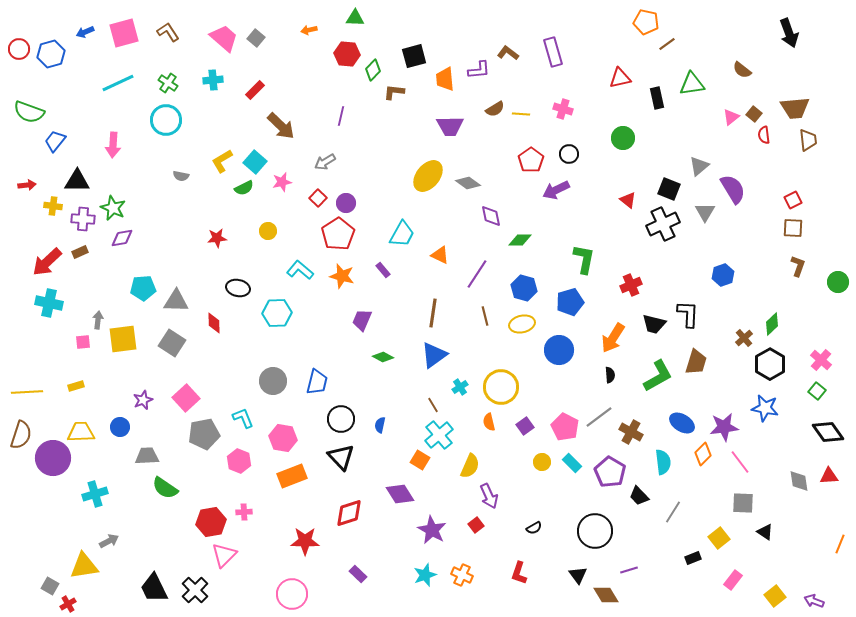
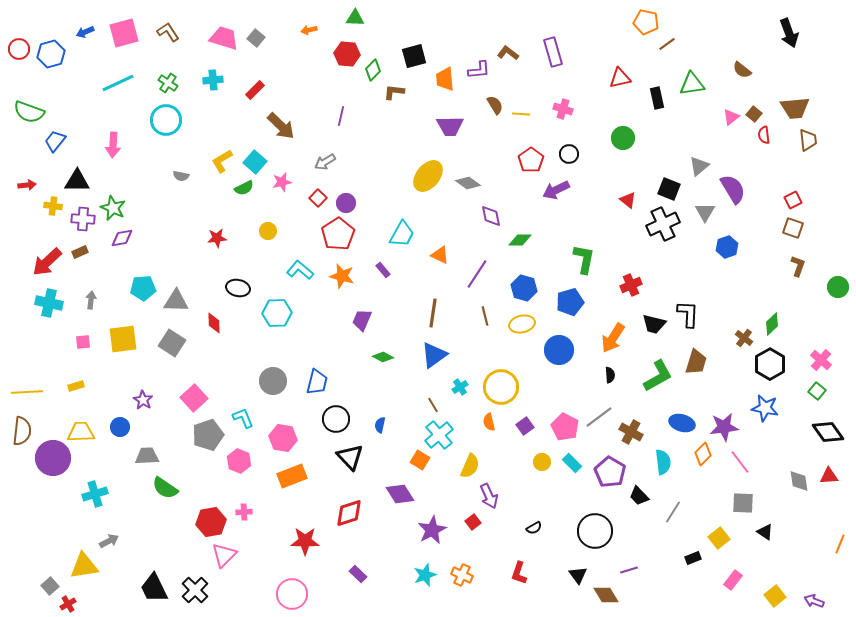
pink trapezoid at (224, 38): rotated 24 degrees counterclockwise
brown semicircle at (495, 109): moved 4 px up; rotated 90 degrees counterclockwise
brown square at (793, 228): rotated 15 degrees clockwise
blue hexagon at (723, 275): moved 4 px right, 28 px up
green circle at (838, 282): moved 5 px down
gray arrow at (98, 320): moved 7 px left, 20 px up
brown cross at (744, 338): rotated 12 degrees counterclockwise
pink square at (186, 398): moved 8 px right
purple star at (143, 400): rotated 18 degrees counterclockwise
black circle at (341, 419): moved 5 px left
blue ellipse at (682, 423): rotated 15 degrees counterclockwise
gray pentagon at (204, 434): moved 4 px right, 1 px down; rotated 8 degrees counterclockwise
brown semicircle at (21, 435): moved 1 px right, 4 px up; rotated 12 degrees counterclockwise
black triangle at (341, 457): moved 9 px right
red square at (476, 525): moved 3 px left, 3 px up
purple star at (432, 530): rotated 16 degrees clockwise
gray square at (50, 586): rotated 18 degrees clockwise
